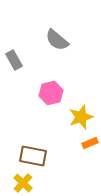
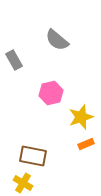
orange rectangle: moved 4 px left, 1 px down
yellow cross: rotated 12 degrees counterclockwise
